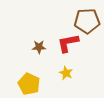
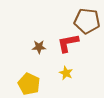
brown pentagon: rotated 10 degrees clockwise
